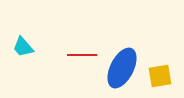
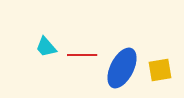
cyan trapezoid: moved 23 px right
yellow square: moved 6 px up
